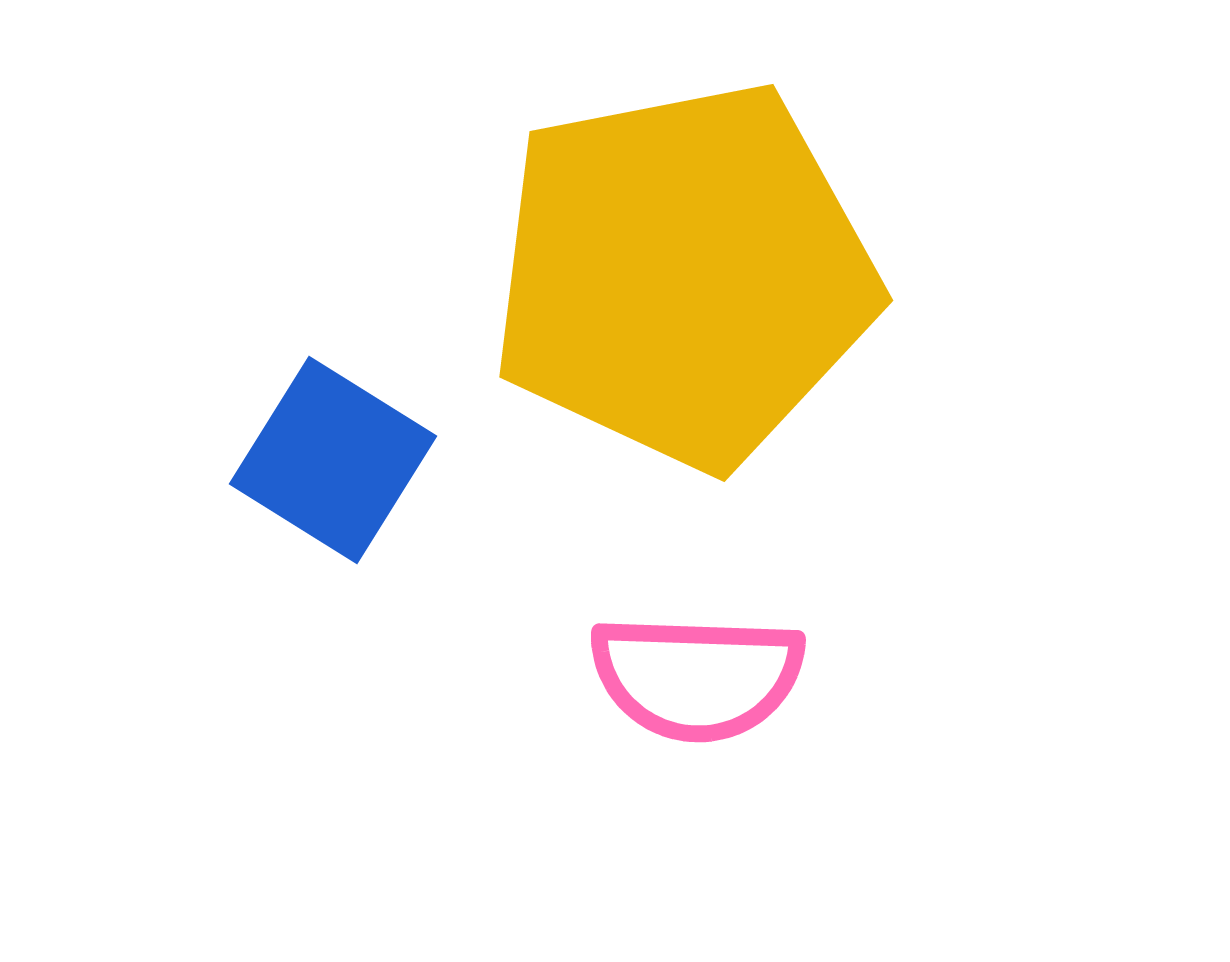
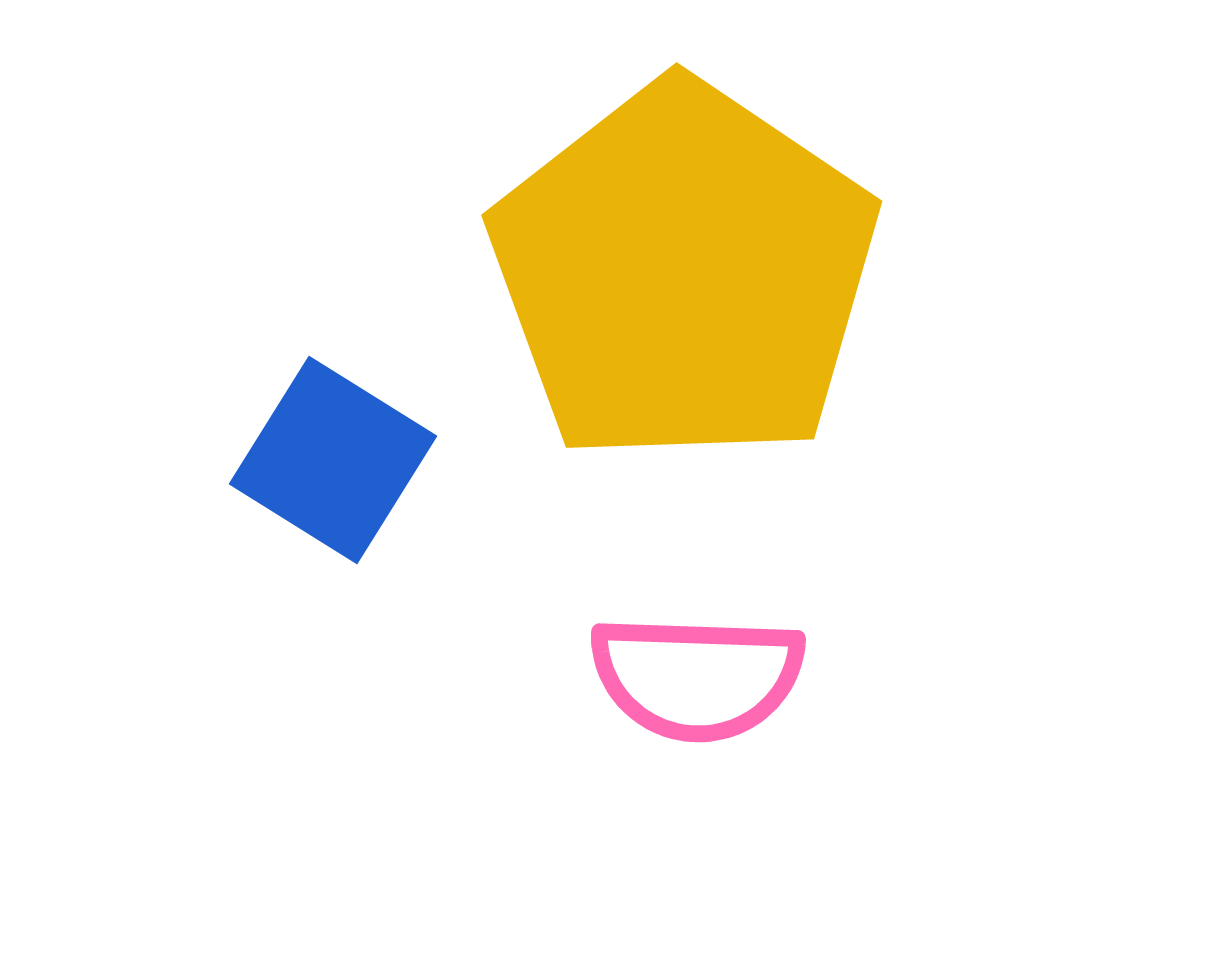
yellow pentagon: moved 2 px up; rotated 27 degrees counterclockwise
